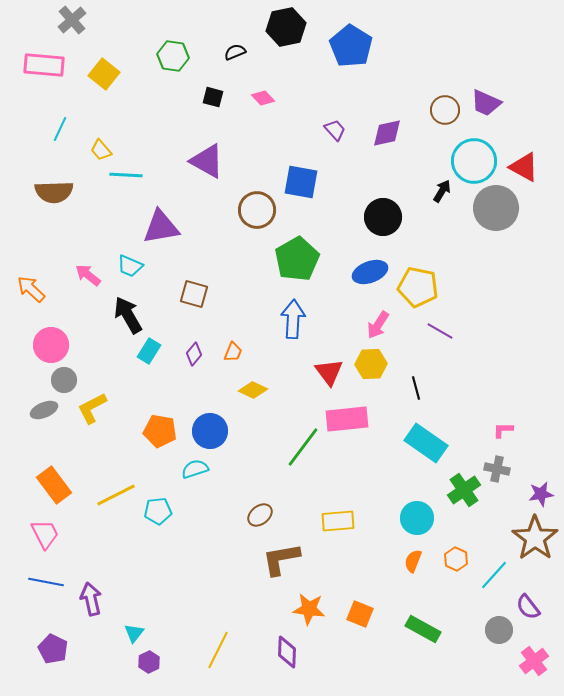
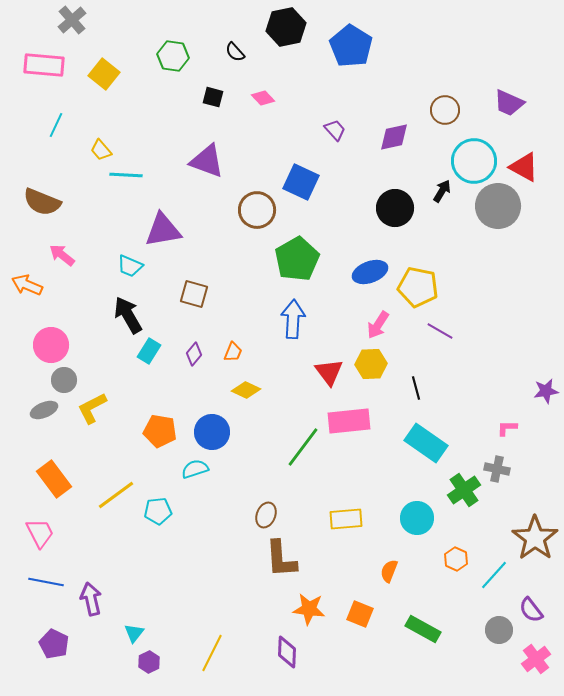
black semicircle at (235, 52): rotated 110 degrees counterclockwise
purple trapezoid at (486, 103): moved 23 px right
cyan line at (60, 129): moved 4 px left, 4 px up
purple diamond at (387, 133): moved 7 px right, 4 px down
purple triangle at (207, 161): rotated 9 degrees counterclockwise
blue square at (301, 182): rotated 15 degrees clockwise
brown semicircle at (54, 192): moved 12 px left, 10 px down; rotated 24 degrees clockwise
gray circle at (496, 208): moved 2 px right, 2 px up
black circle at (383, 217): moved 12 px right, 9 px up
purple triangle at (161, 227): moved 2 px right, 3 px down
pink arrow at (88, 275): moved 26 px left, 20 px up
orange arrow at (31, 289): moved 4 px left, 4 px up; rotated 20 degrees counterclockwise
yellow diamond at (253, 390): moved 7 px left
pink rectangle at (347, 419): moved 2 px right, 2 px down
pink L-shape at (503, 430): moved 4 px right, 2 px up
blue circle at (210, 431): moved 2 px right, 1 px down
orange rectangle at (54, 485): moved 6 px up
purple star at (541, 494): moved 5 px right, 103 px up
yellow line at (116, 495): rotated 9 degrees counterclockwise
brown ellipse at (260, 515): moved 6 px right; rotated 30 degrees counterclockwise
yellow rectangle at (338, 521): moved 8 px right, 2 px up
pink trapezoid at (45, 534): moved 5 px left, 1 px up
brown L-shape at (281, 559): rotated 84 degrees counterclockwise
orange semicircle at (413, 561): moved 24 px left, 10 px down
purple semicircle at (528, 607): moved 3 px right, 3 px down
purple pentagon at (53, 649): moved 1 px right, 5 px up
yellow line at (218, 650): moved 6 px left, 3 px down
pink cross at (534, 661): moved 2 px right, 2 px up
